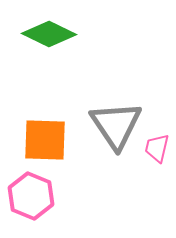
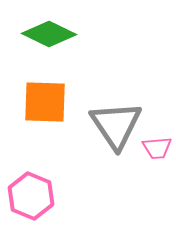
orange square: moved 38 px up
pink trapezoid: rotated 108 degrees counterclockwise
